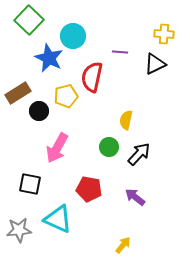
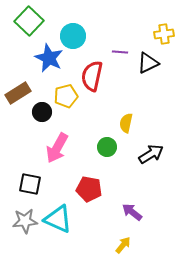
green square: moved 1 px down
yellow cross: rotated 12 degrees counterclockwise
black triangle: moved 7 px left, 1 px up
red semicircle: moved 1 px up
black circle: moved 3 px right, 1 px down
yellow semicircle: moved 3 px down
green circle: moved 2 px left
black arrow: moved 12 px right; rotated 15 degrees clockwise
purple arrow: moved 3 px left, 15 px down
gray star: moved 6 px right, 9 px up
